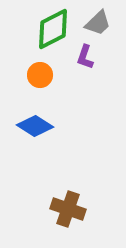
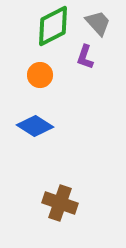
gray trapezoid: rotated 88 degrees counterclockwise
green diamond: moved 3 px up
brown cross: moved 8 px left, 6 px up
